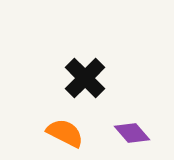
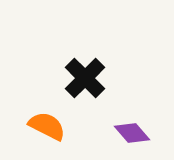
orange semicircle: moved 18 px left, 7 px up
